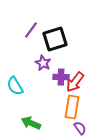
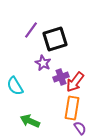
purple cross: rotated 21 degrees counterclockwise
orange rectangle: moved 1 px down
green arrow: moved 1 px left, 2 px up
